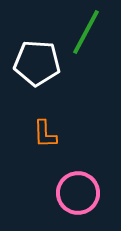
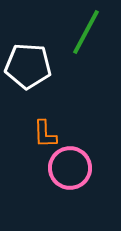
white pentagon: moved 9 px left, 3 px down
pink circle: moved 8 px left, 25 px up
